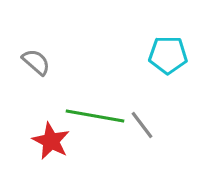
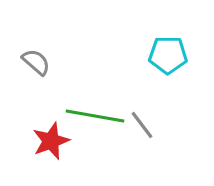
red star: rotated 24 degrees clockwise
